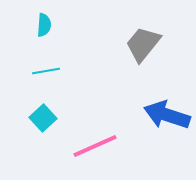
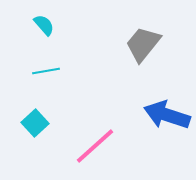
cyan semicircle: rotated 45 degrees counterclockwise
cyan square: moved 8 px left, 5 px down
pink line: rotated 18 degrees counterclockwise
